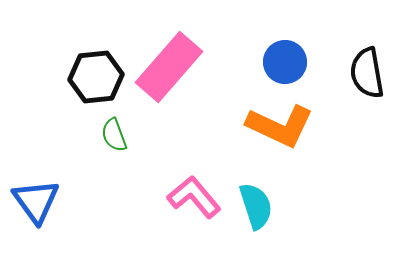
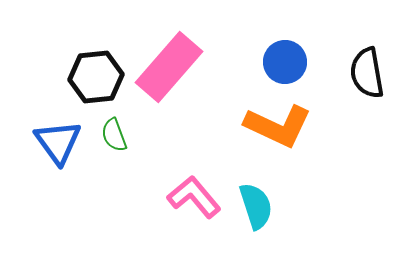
orange L-shape: moved 2 px left
blue triangle: moved 22 px right, 59 px up
